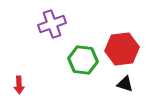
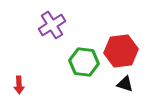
purple cross: moved 1 px down; rotated 12 degrees counterclockwise
red hexagon: moved 1 px left, 2 px down
green hexagon: moved 1 px right, 2 px down
